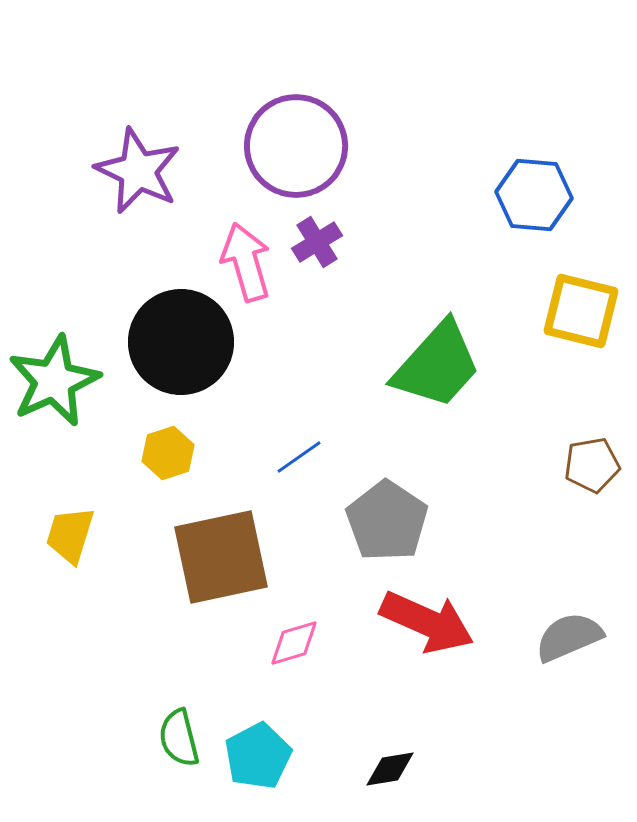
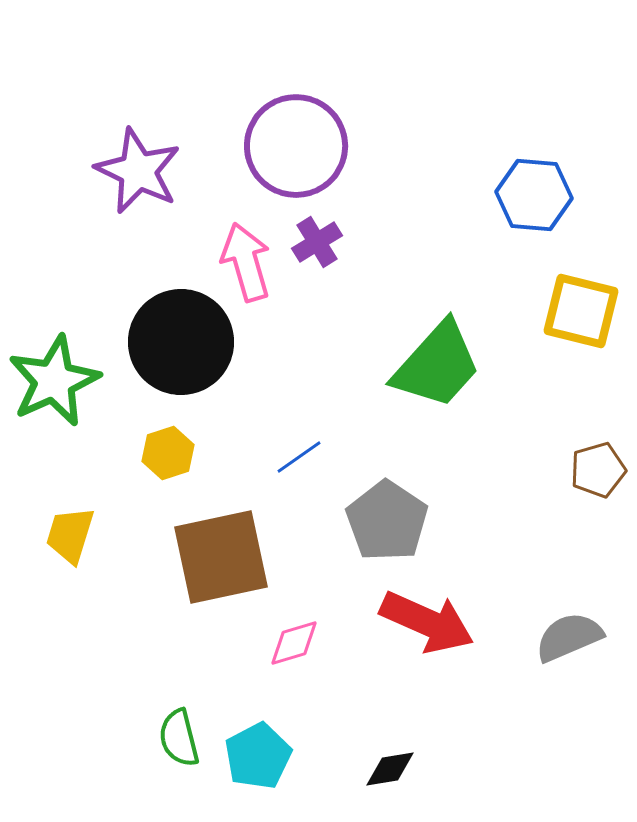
brown pentagon: moved 6 px right, 5 px down; rotated 6 degrees counterclockwise
